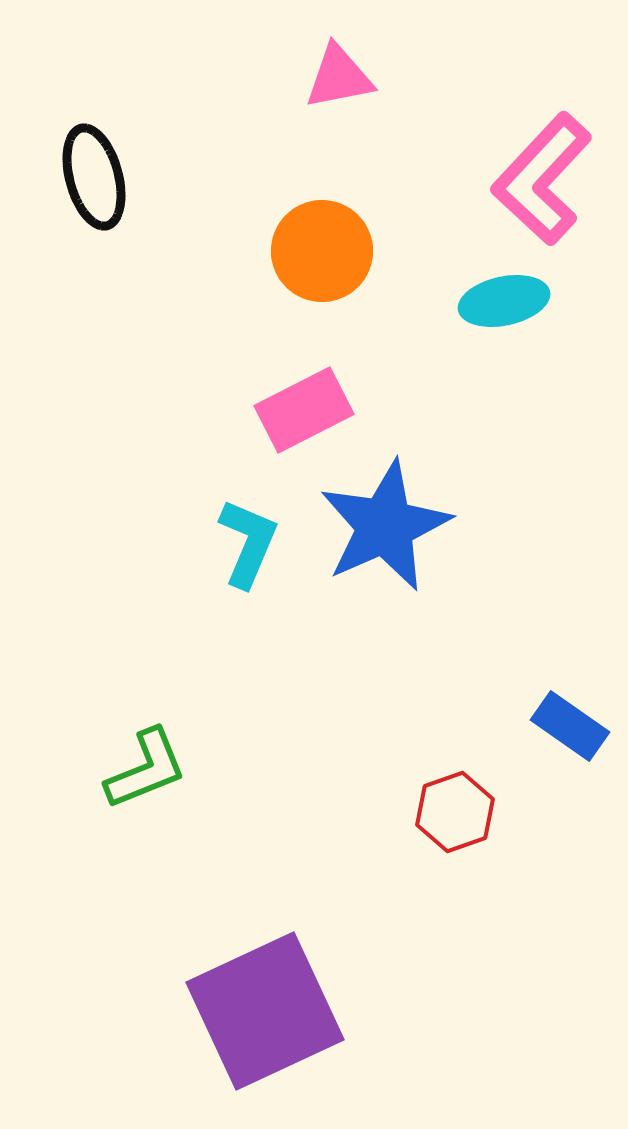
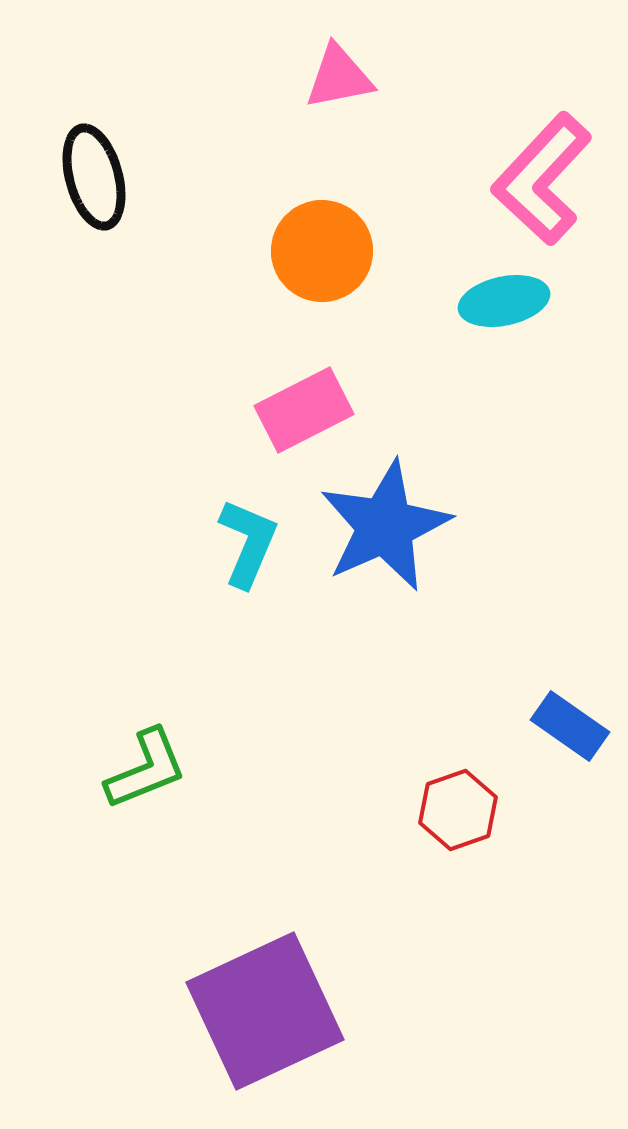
red hexagon: moved 3 px right, 2 px up
